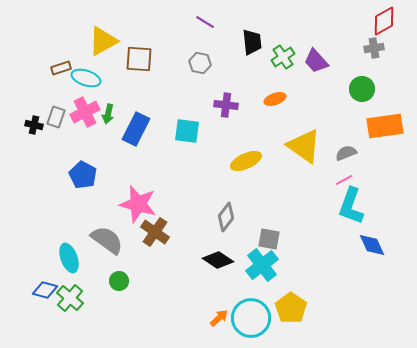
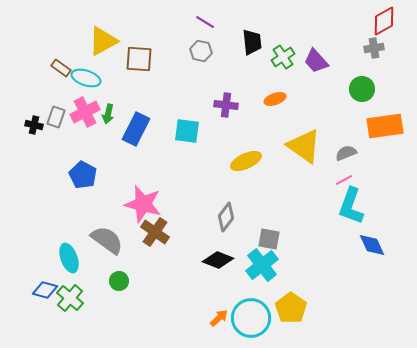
gray hexagon at (200, 63): moved 1 px right, 12 px up
brown rectangle at (61, 68): rotated 54 degrees clockwise
pink star at (138, 204): moved 5 px right
black diamond at (218, 260): rotated 12 degrees counterclockwise
